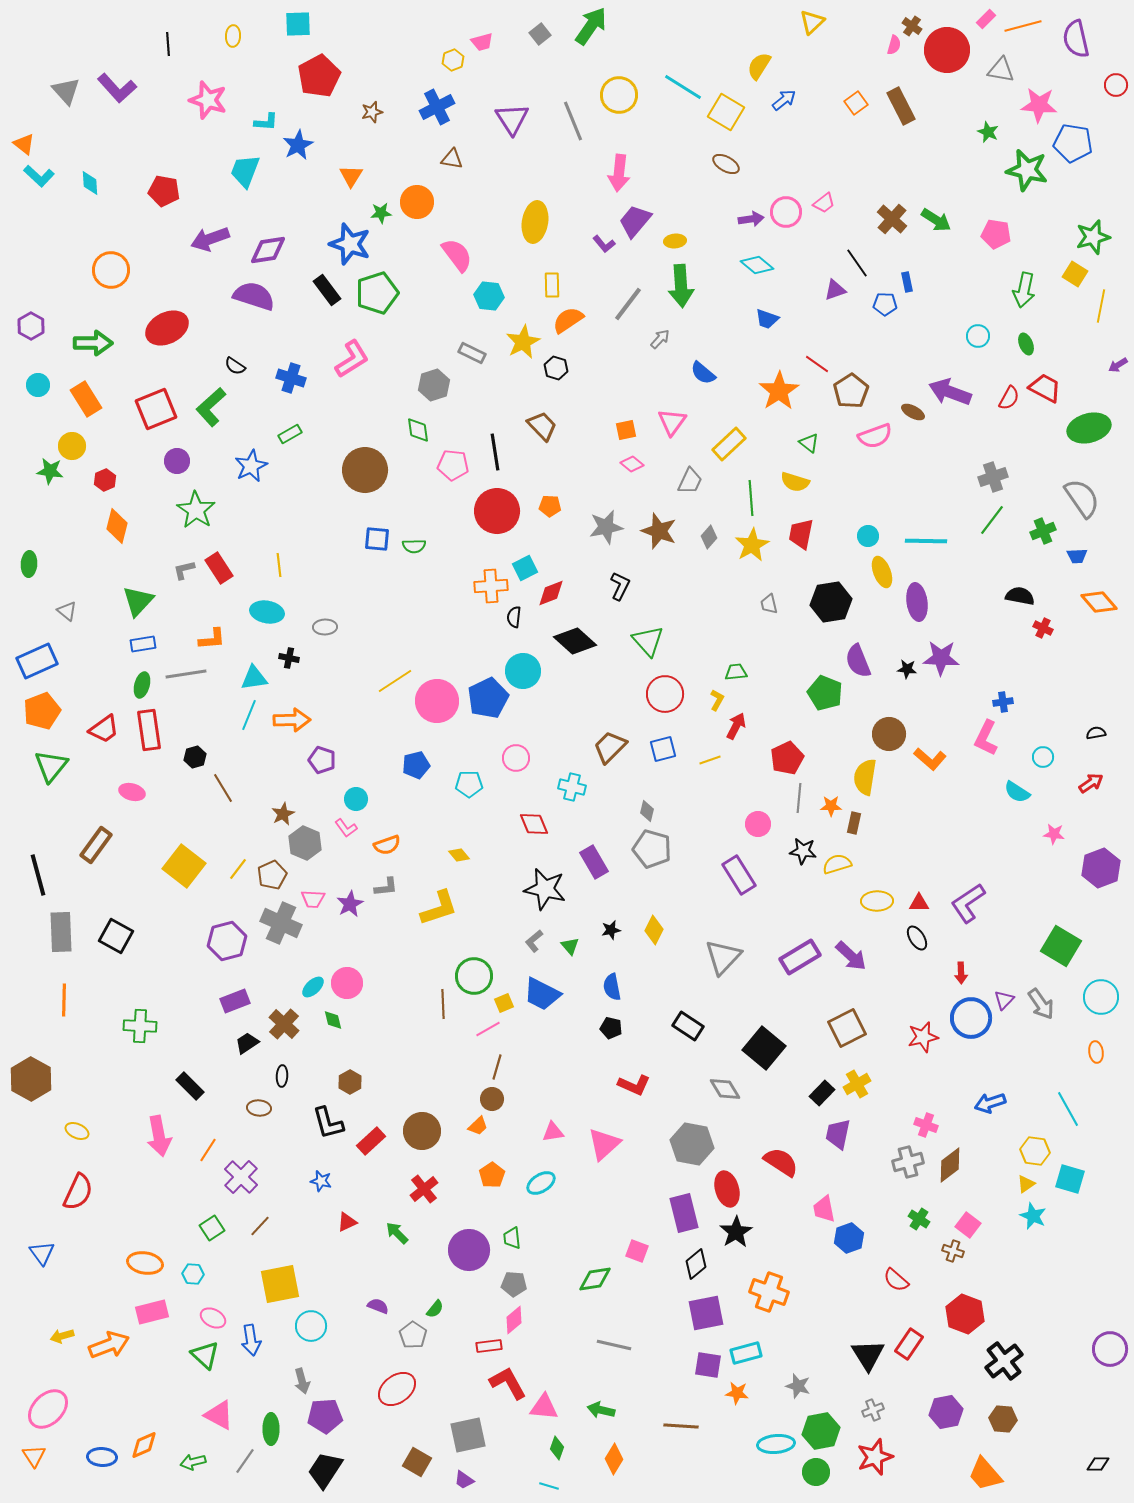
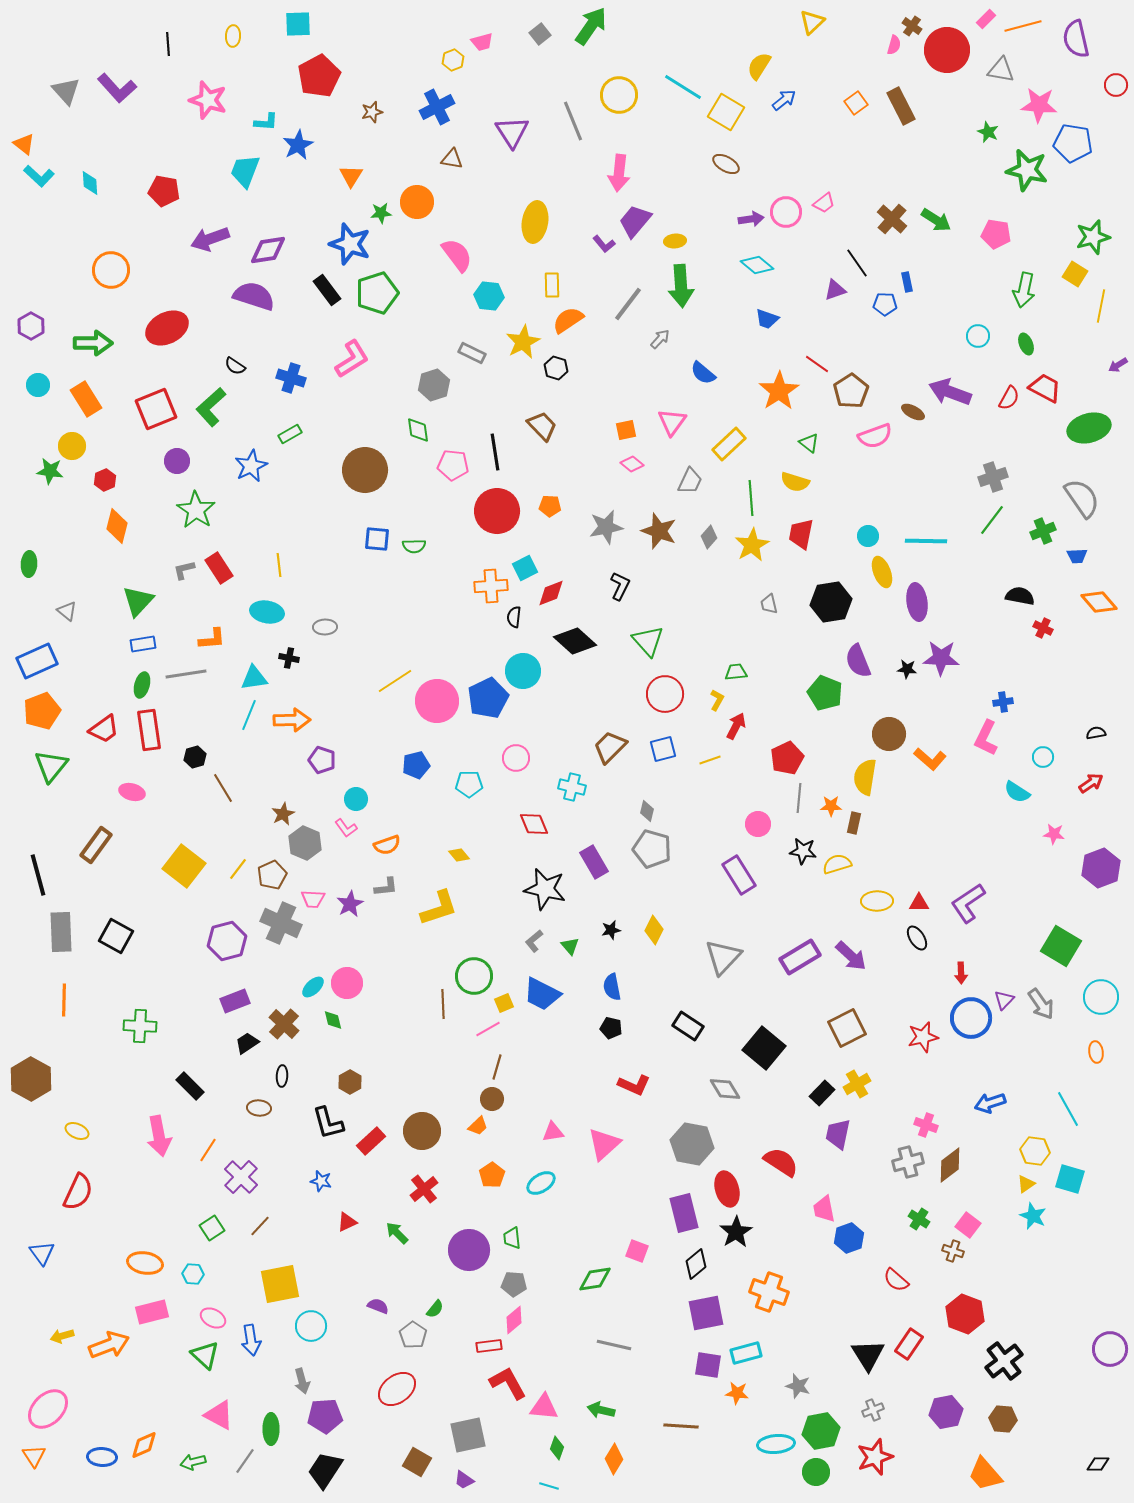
purple triangle at (512, 119): moved 13 px down
